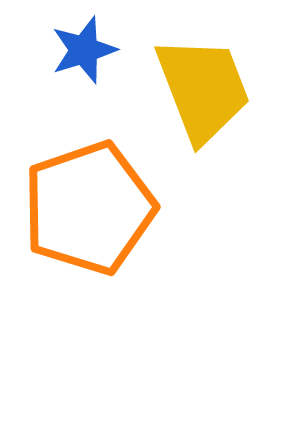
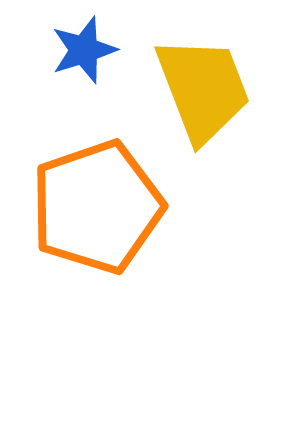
orange pentagon: moved 8 px right, 1 px up
